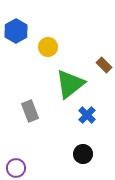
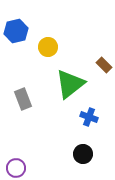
blue hexagon: rotated 15 degrees clockwise
gray rectangle: moved 7 px left, 12 px up
blue cross: moved 2 px right, 2 px down; rotated 24 degrees counterclockwise
